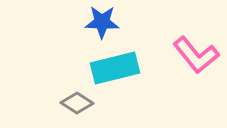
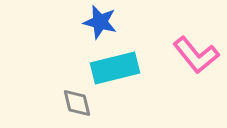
blue star: moved 2 px left; rotated 12 degrees clockwise
gray diamond: rotated 44 degrees clockwise
